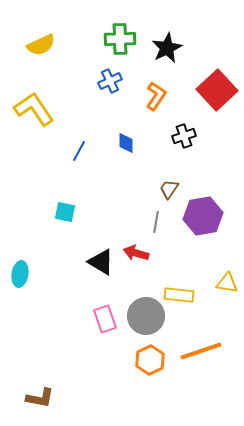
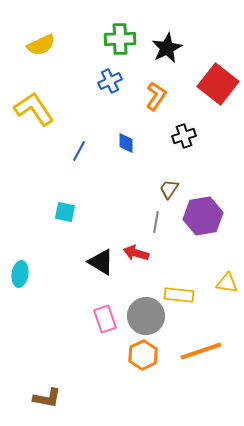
red square: moved 1 px right, 6 px up; rotated 9 degrees counterclockwise
orange hexagon: moved 7 px left, 5 px up
brown L-shape: moved 7 px right
